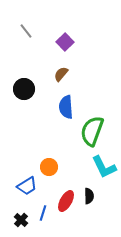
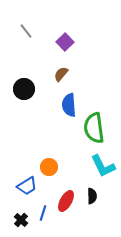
blue semicircle: moved 3 px right, 2 px up
green semicircle: moved 2 px right, 3 px up; rotated 28 degrees counterclockwise
cyan L-shape: moved 1 px left, 1 px up
black semicircle: moved 3 px right
